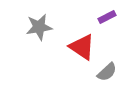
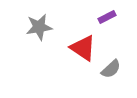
red triangle: moved 1 px right, 1 px down
gray semicircle: moved 4 px right, 3 px up
